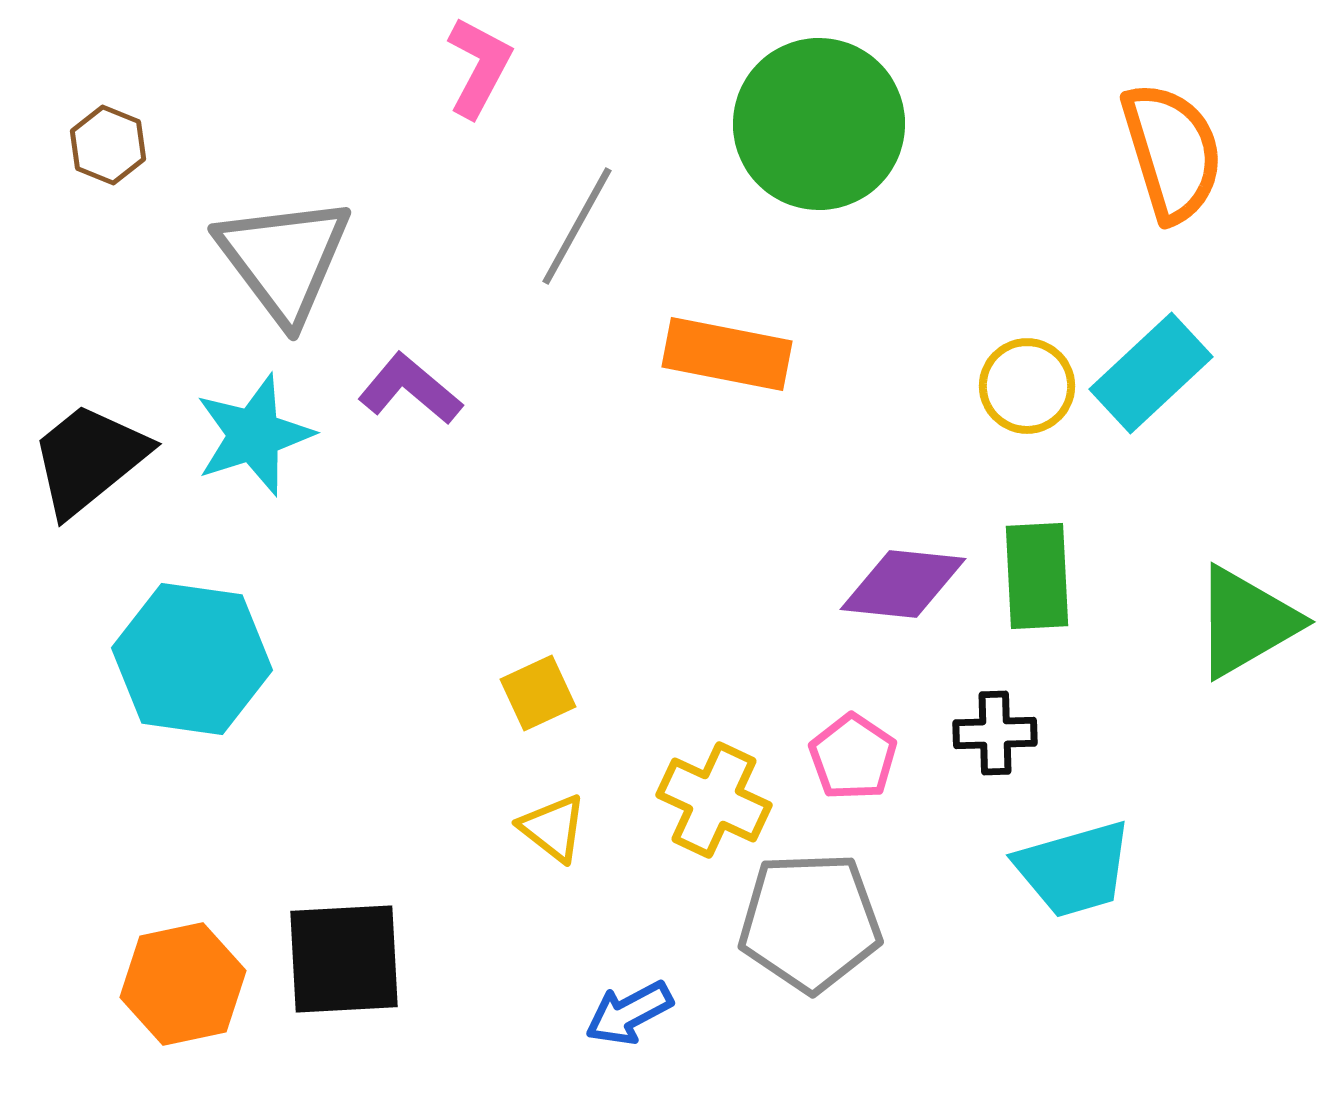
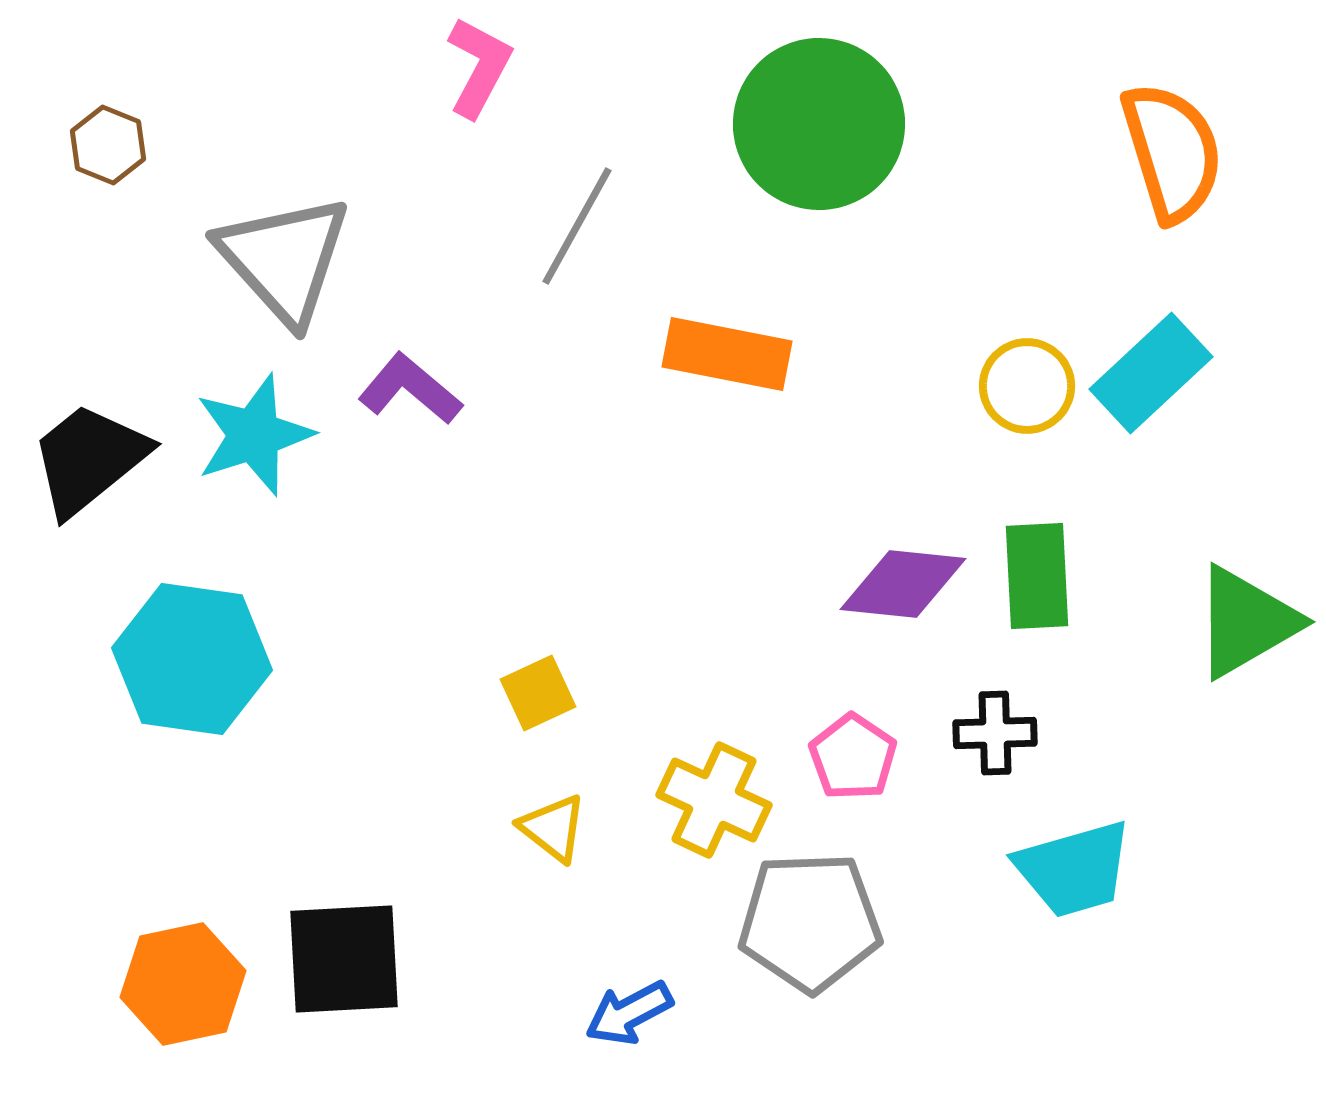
gray triangle: rotated 5 degrees counterclockwise
